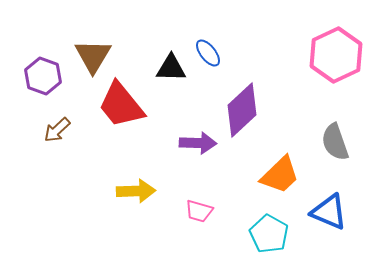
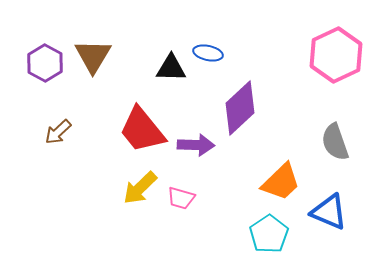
blue ellipse: rotated 40 degrees counterclockwise
purple hexagon: moved 2 px right, 13 px up; rotated 9 degrees clockwise
red trapezoid: moved 21 px right, 25 px down
purple diamond: moved 2 px left, 2 px up
brown arrow: moved 1 px right, 2 px down
purple arrow: moved 2 px left, 2 px down
orange trapezoid: moved 1 px right, 7 px down
yellow arrow: moved 4 px right, 3 px up; rotated 138 degrees clockwise
pink trapezoid: moved 18 px left, 13 px up
cyan pentagon: rotated 9 degrees clockwise
